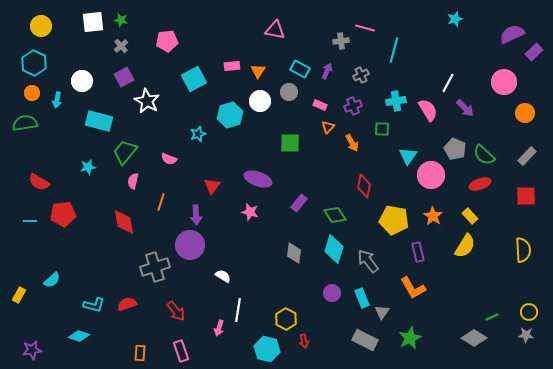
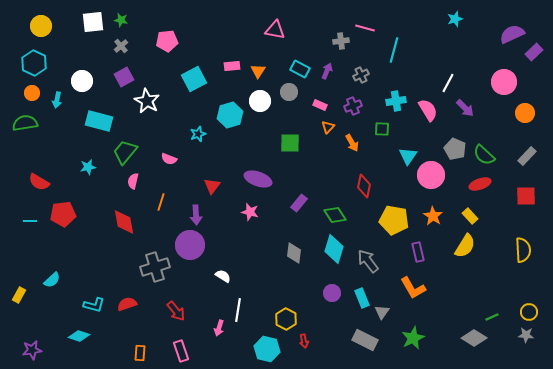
green star at (410, 338): moved 3 px right
